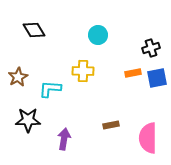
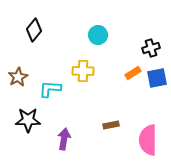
black diamond: rotated 70 degrees clockwise
orange rectangle: rotated 21 degrees counterclockwise
pink semicircle: moved 2 px down
